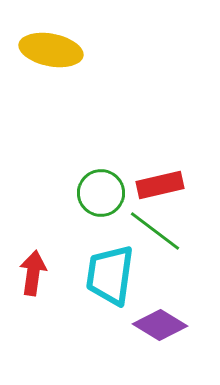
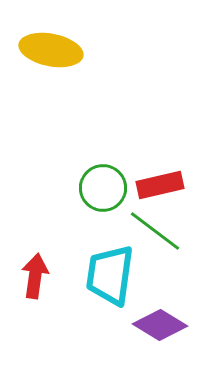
green circle: moved 2 px right, 5 px up
red arrow: moved 2 px right, 3 px down
